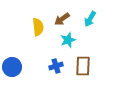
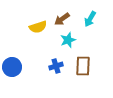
yellow semicircle: rotated 78 degrees clockwise
